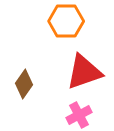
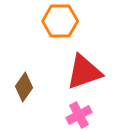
orange hexagon: moved 6 px left
brown diamond: moved 3 px down
